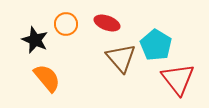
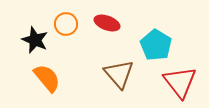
brown triangle: moved 2 px left, 16 px down
red triangle: moved 2 px right, 3 px down
